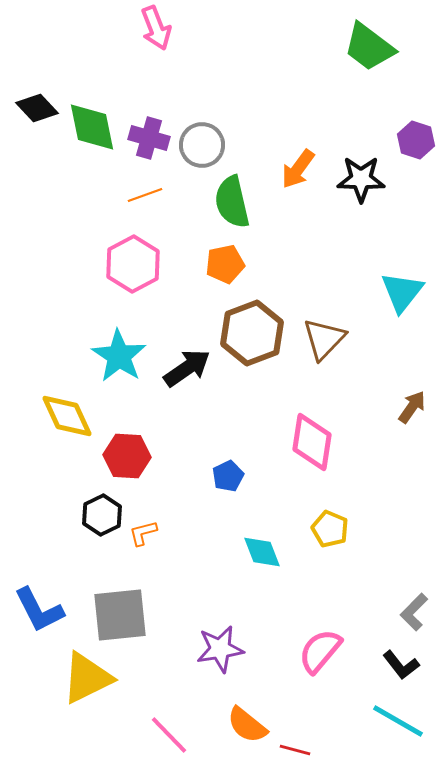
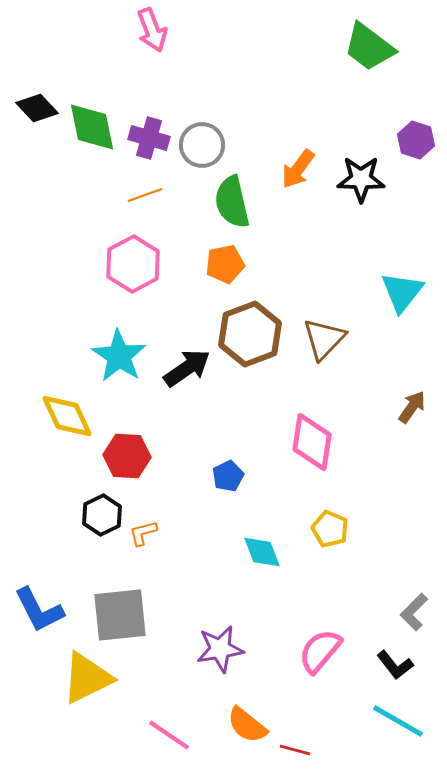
pink arrow: moved 4 px left, 2 px down
brown hexagon: moved 2 px left, 1 px down
black L-shape: moved 6 px left
pink line: rotated 12 degrees counterclockwise
